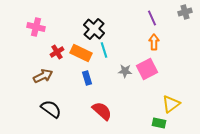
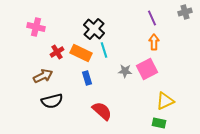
yellow triangle: moved 6 px left, 3 px up; rotated 12 degrees clockwise
black semicircle: moved 1 px right, 8 px up; rotated 130 degrees clockwise
